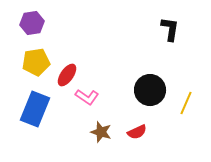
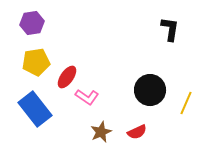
red ellipse: moved 2 px down
blue rectangle: rotated 60 degrees counterclockwise
brown star: rotated 30 degrees clockwise
